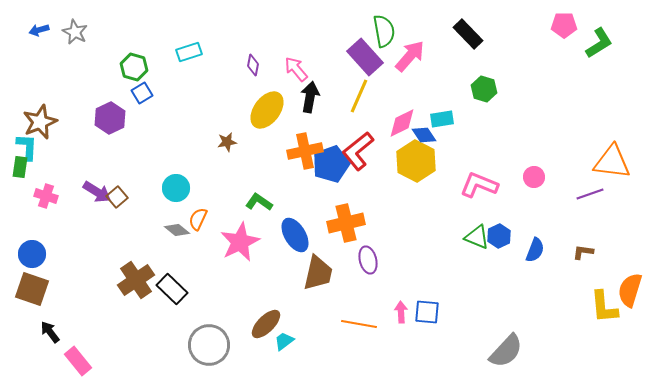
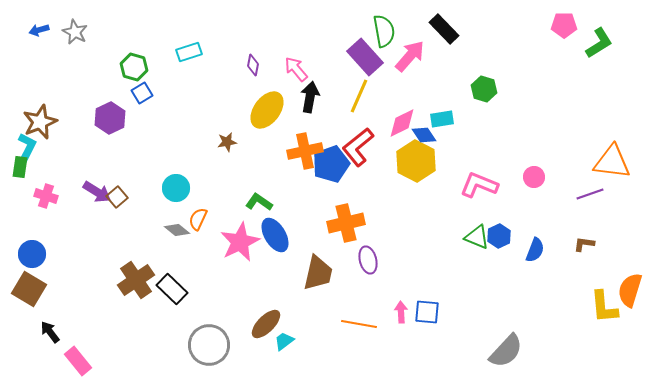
black rectangle at (468, 34): moved 24 px left, 5 px up
cyan L-shape at (27, 147): rotated 24 degrees clockwise
red L-shape at (358, 151): moved 4 px up
blue ellipse at (295, 235): moved 20 px left
brown L-shape at (583, 252): moved 1 px right, 8 px up
brown square at (32, 289): moved 3 px left; rotated 12 degrees clockwise
